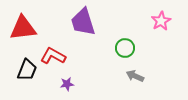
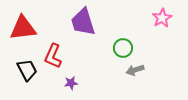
pink star: moved 1 px right, 3 px up
green circle: moved 2 px left
red L-shape: rotated 95 degrees counterclockwise
black trapezoid: rotated 50 degrees counterclockwise
gray arrow: moved 6 px up; rotated 42 degrees counterclockwise
purple star: moved 4 px right, 1 px up
